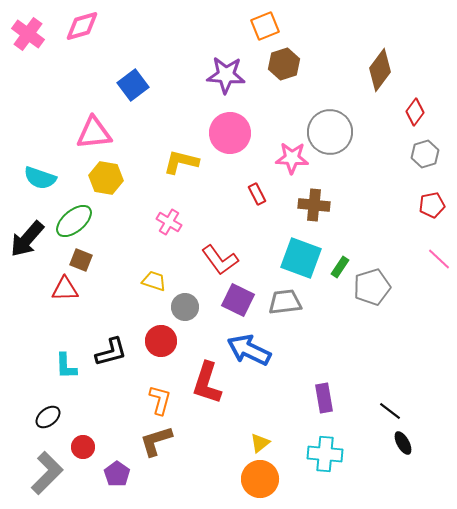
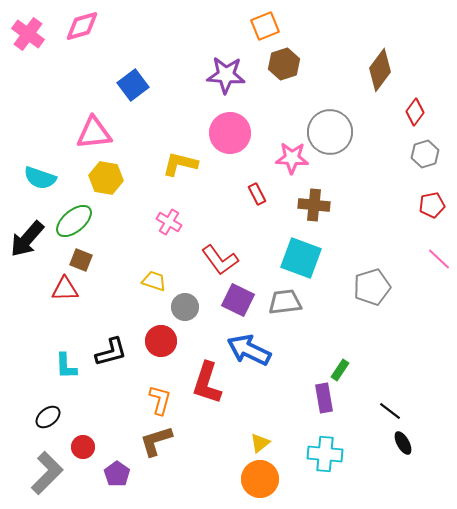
yellow L-shape at (181, 162): moved 1 px left, 2 px down
green rectangle at (340, 267): moved 103 px down
